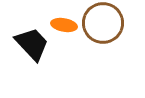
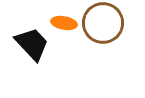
orange ellipse: moved 2 px up
